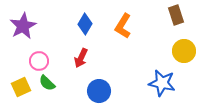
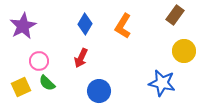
brown rectangle: moved 1 px left; rotated 54 degrees clockwise
